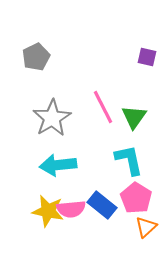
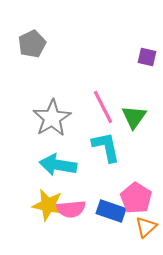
gray pentagon: moved 4 px left, 13 px up
cyan L-shape: moved 23 px left, 13 px up
cyan arrow: rotated 15 degrees clockwise
blue rectangle: moved 9 px right, 6 px down; rotated 20 degrees counterclockwise
yellow star: moved 6 px up
